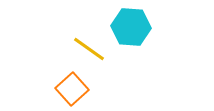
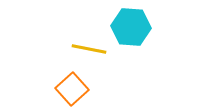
yellow line: rotated 24 degrees counterclockwise
